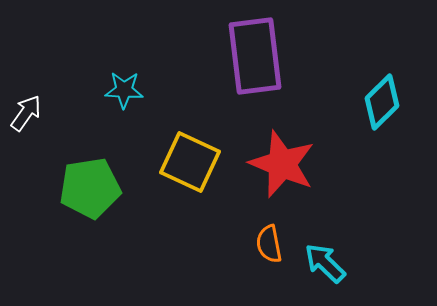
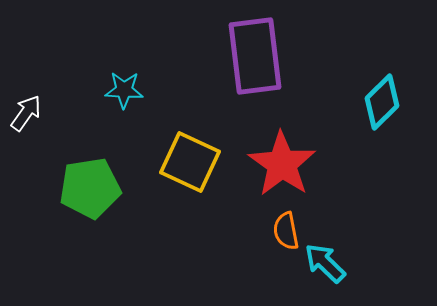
red star: rotated 12 degrees clockwise
orange semicircle: moved 17 px right, 13 px up
